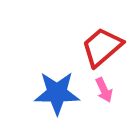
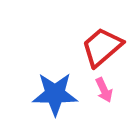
blue star: moved 2 px left, 1 px down
